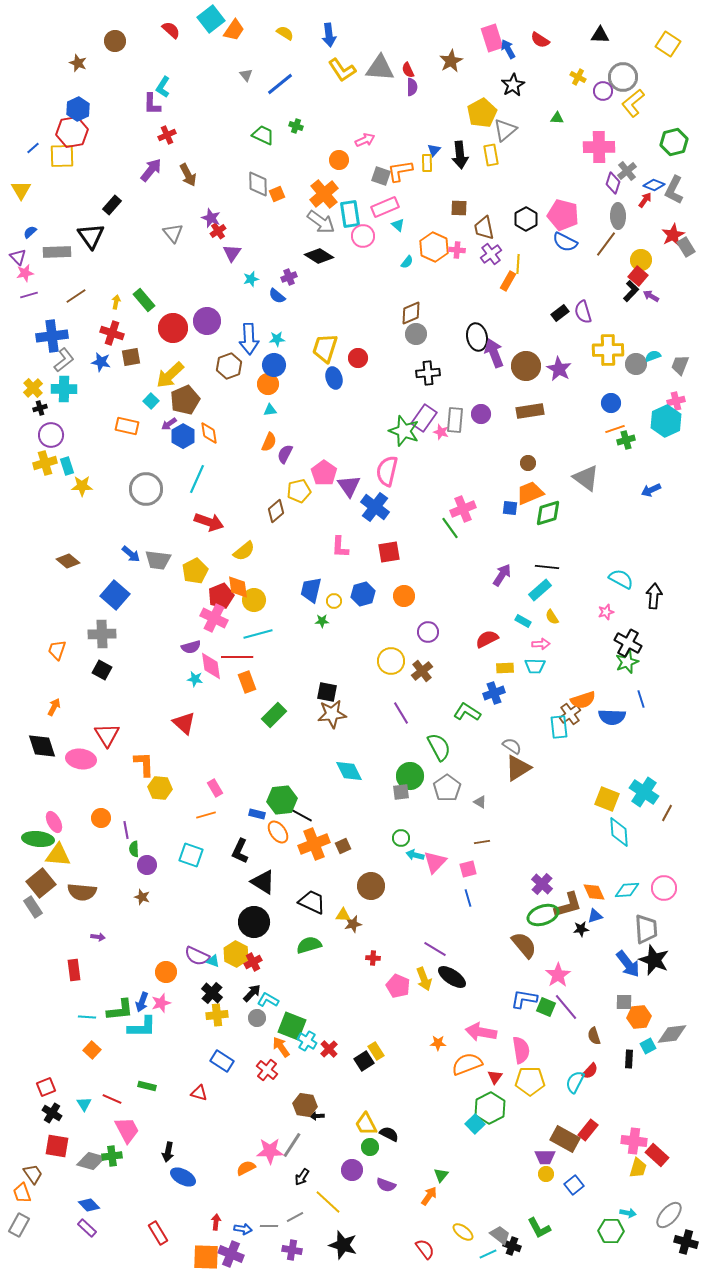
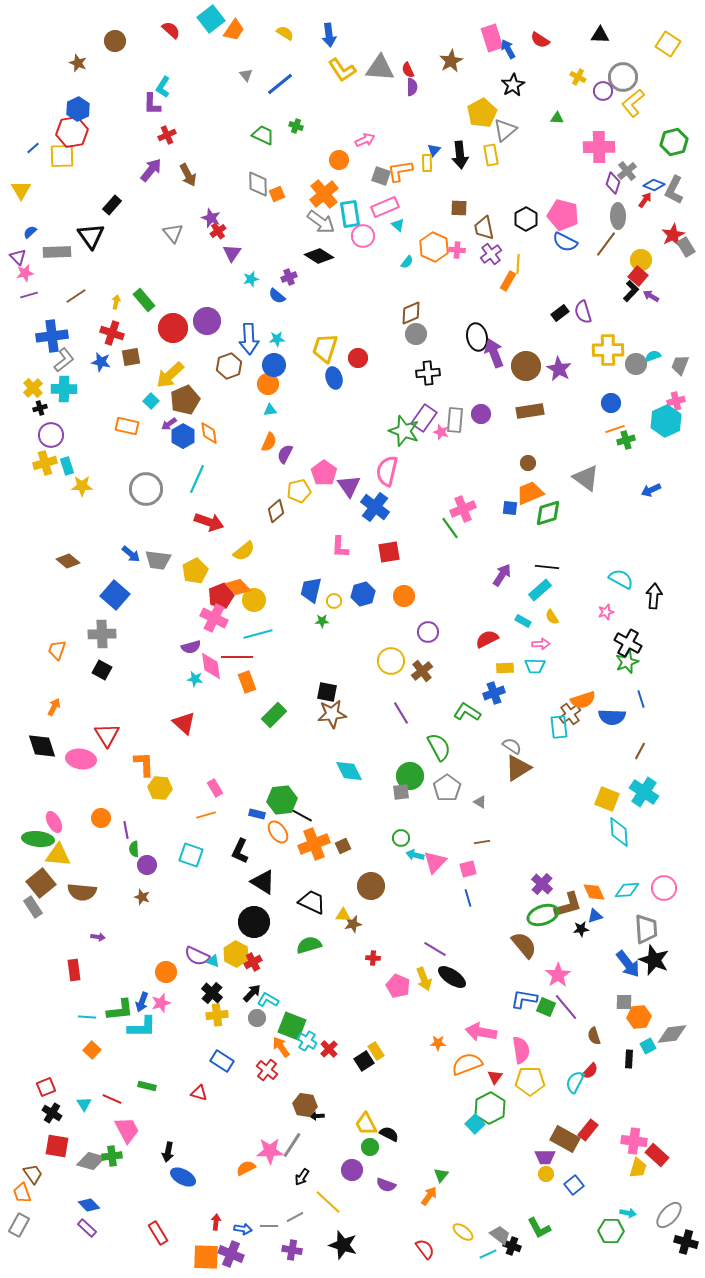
orange diamond at (238, 587): rotated 35 degrees counterclockwise
brown line at (667, 813): moved 27 px left, 62 px up
